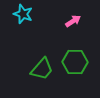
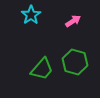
cyan star: moved 8 px right, 1 px down; rotated 18 degrees clockwise
green hexagon: rotated 15 degrees clockwise
